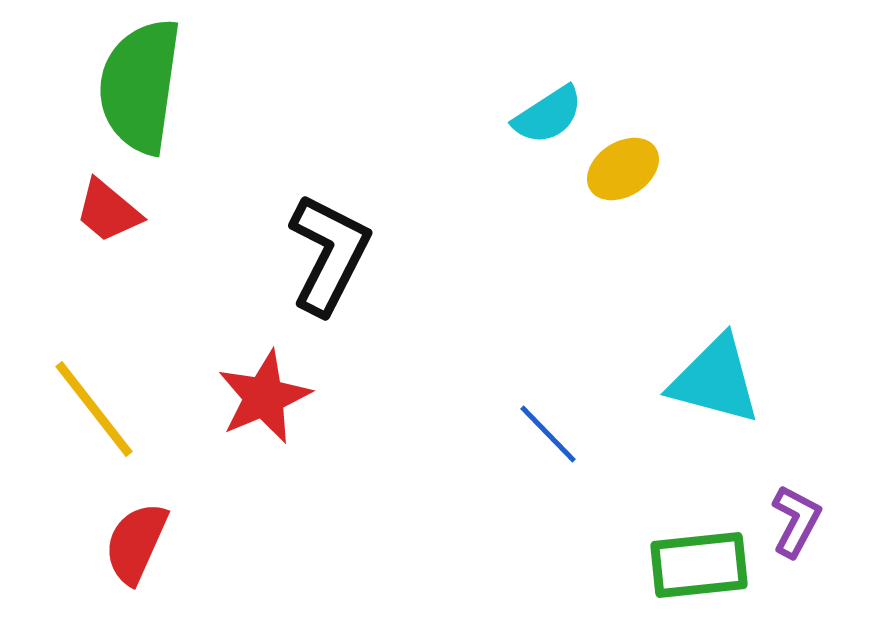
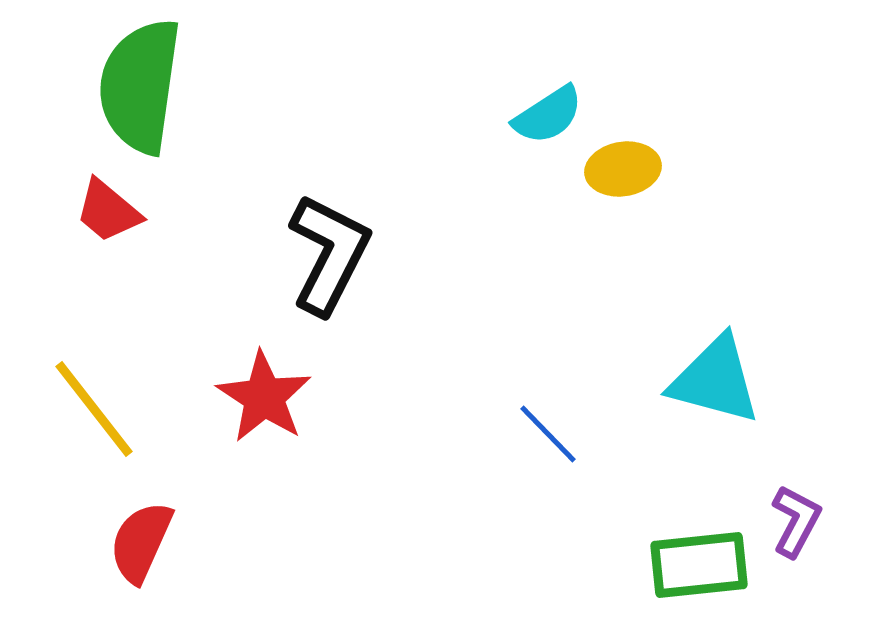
yellow ellipse: rotated 24 degrees clockwise
red star: rotated 16 degrees counterclockwise
red semicircle: moved 5 px right, 1 px up
